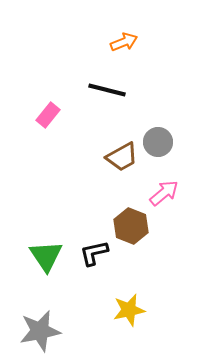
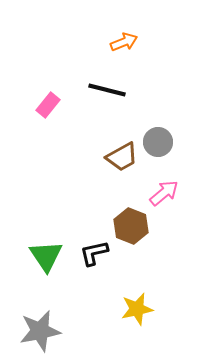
pink rectangle: moved 10 px up
yellow star: moved 8 px right, 1 px up
